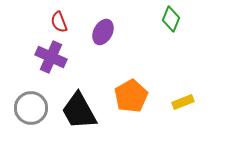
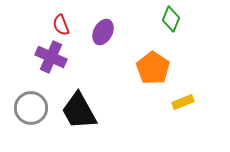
red semicircle: moved 2 px right, 3 px down
orange pentagon: moved 22 px right, 28 px up; rotated 8 degrees counterclockwise
